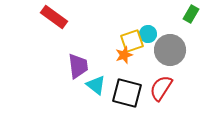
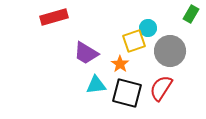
red rectangle: rotated 52 degrees counterclockwise
cyan circle: moved 6 px up
yellow square: moved 2 px right
gray circle: moved 1 px down
orange star: moved 4 px left, 9 px down; rotated 18 degrees counterclockwise
purple trapezoid: moved 8 px right, 13 px up; rotated 128 degrees clockwise
cyan triangle: rotated 45 degrees counterclockwise
